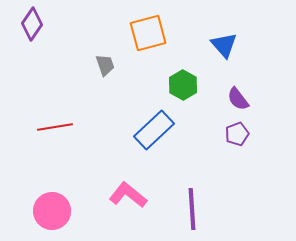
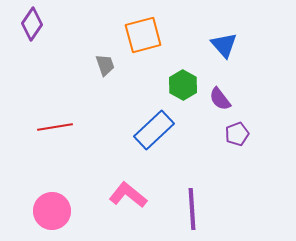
orange square: moved 5 px left, 2 px down
purple semicircle: moved 18 px left
